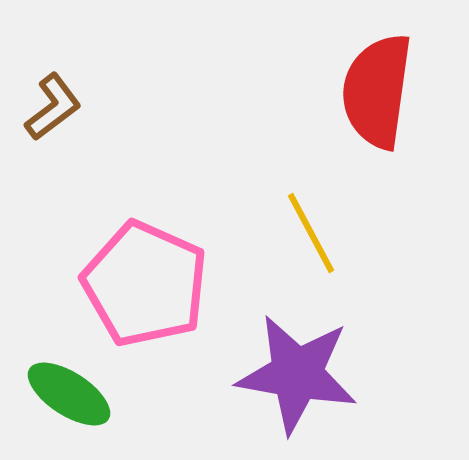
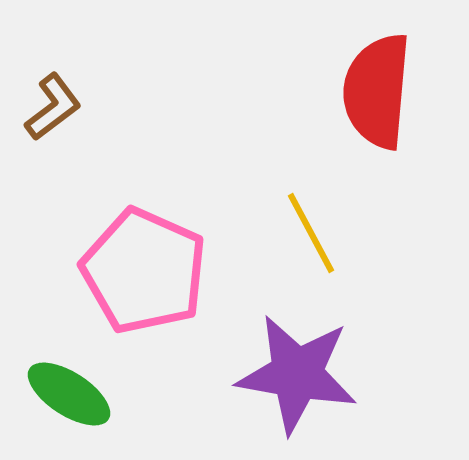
red semicircle: rotated 3 degrees counterclockwise
pink pentagon: moved 1 px left, 13 px up
